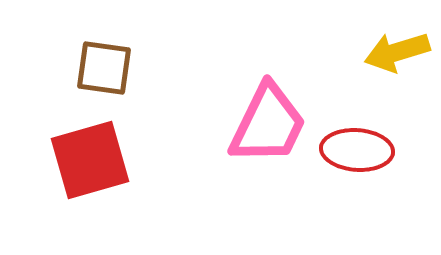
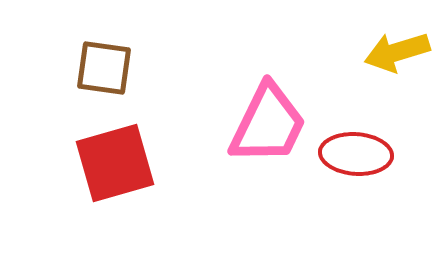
red ellipse: moved 1 px left, 4 px down
red square: moved 25 px right, 3 px down
